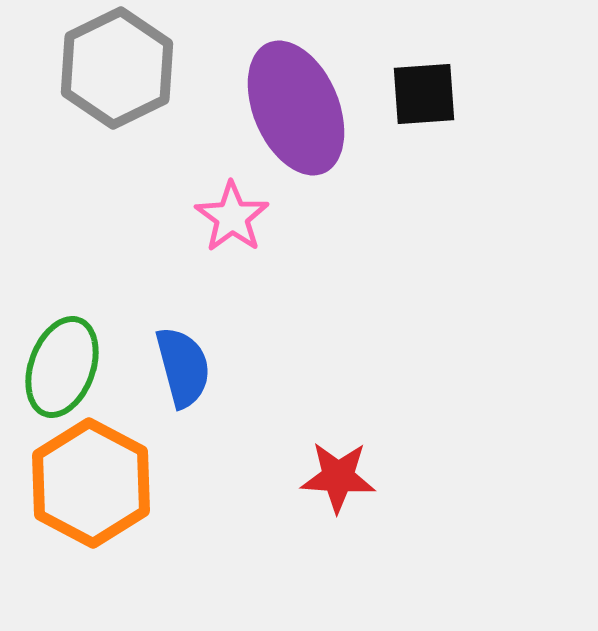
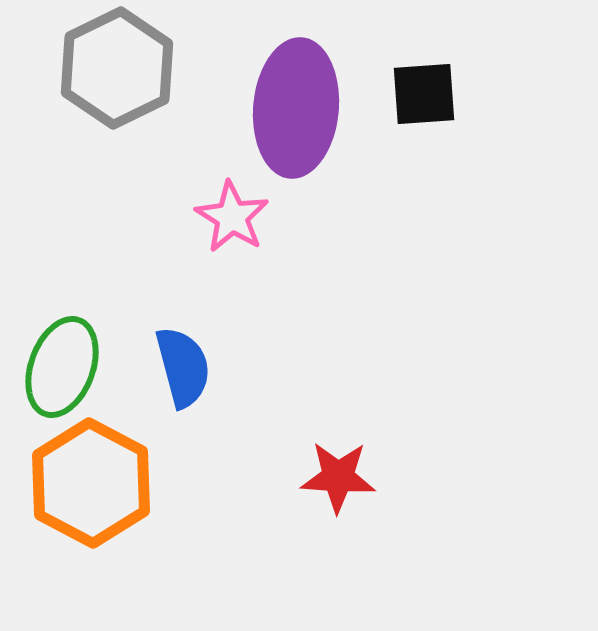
purple ellipse: rotated 28 degrees clockwise
pink star: rotated 4 degrees counterclockwise
